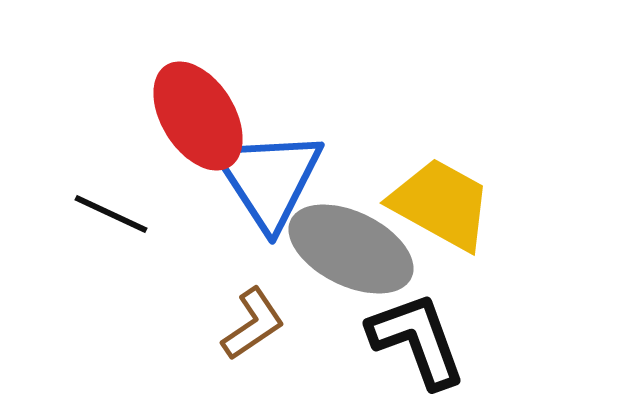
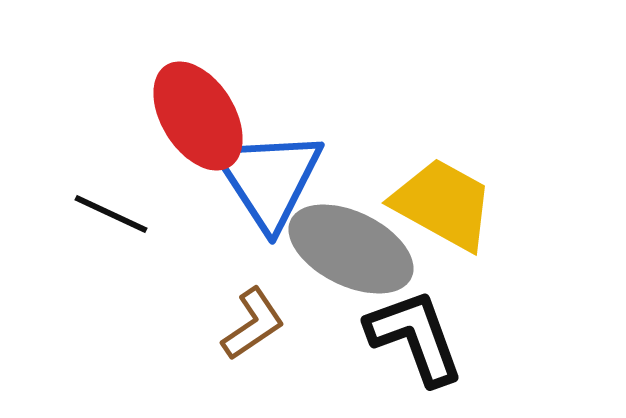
yellow trapezoid: moved 2 px right
black L-shape: moved 2 px left, 3 px up
